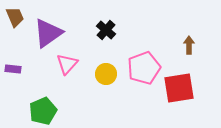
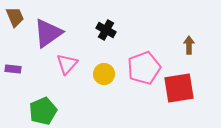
black cross: rotated 12 degrees counterclockwise
yellow circle: moved 2 px left
